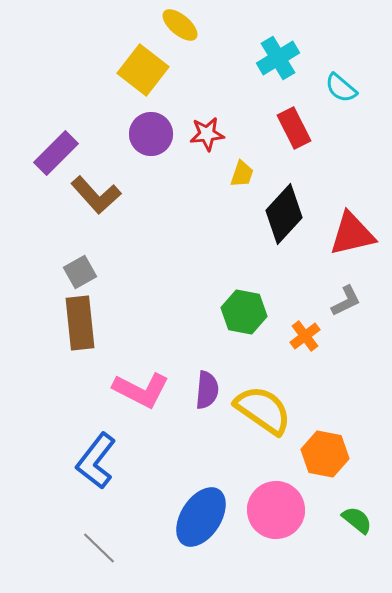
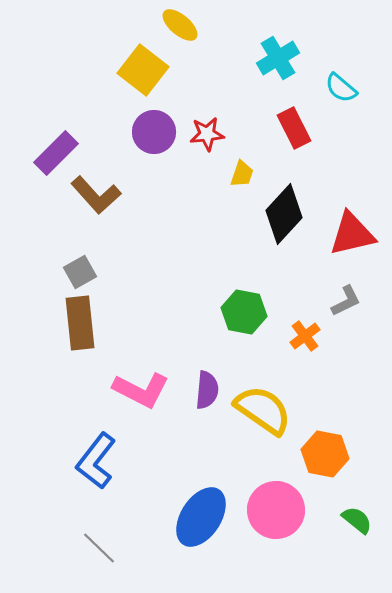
purple circle: moved 3 px right, 2 px up
